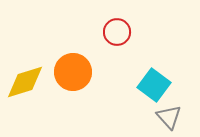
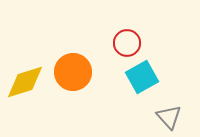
red circle: moved 10 px right, 11 px down
cyan square: moved 12 px left, 8 px up; rotated 24 degrees clockwise
